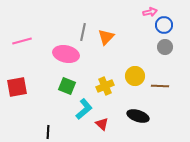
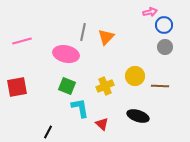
cyan L-shape: moved 4 px left, 1 px up; rotated 60 degrees counterclockwise
black line: rotated 24 degrees clockwise
